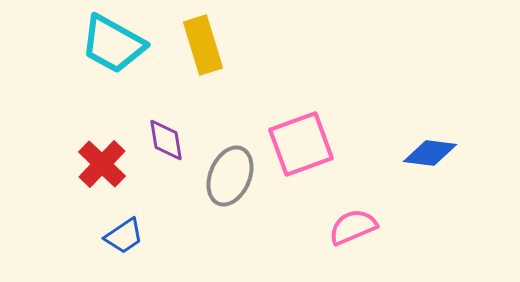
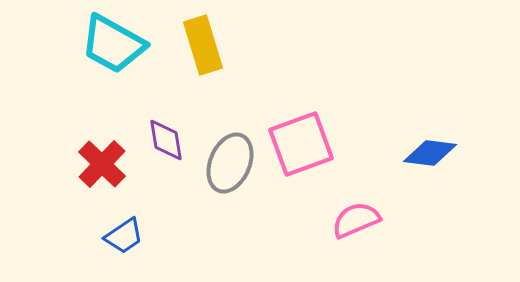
gray ellipse: moved 13 px up
pink semicircle: moved 3 px right, 7 px up
